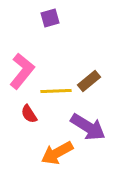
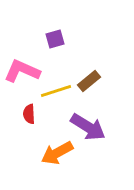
purple square: moved 5 px right, 21 px down
pink L-shape: rotated 105 degrees counterclockwise
yellow line: rotated 16 degrees counterclockwise
red semicircle: rotated 30 degrees clockwise
